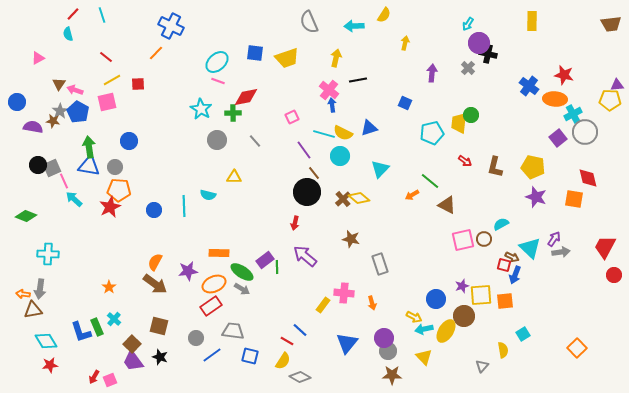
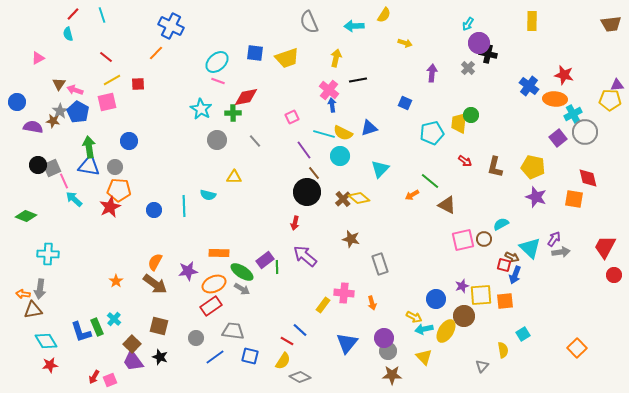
yellow arrow at (405, 43): rotated 96 degrees clockwise
orange star at (109, 287): moved 7 px right, 6 px up
blue line at (212, 355): moved 3 px right, 2 px down
